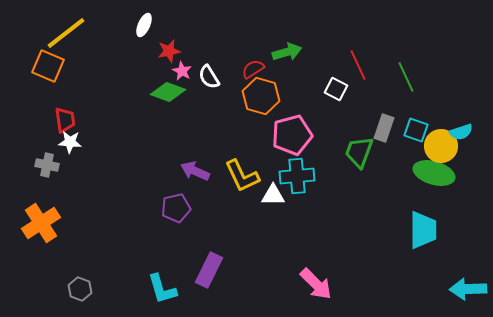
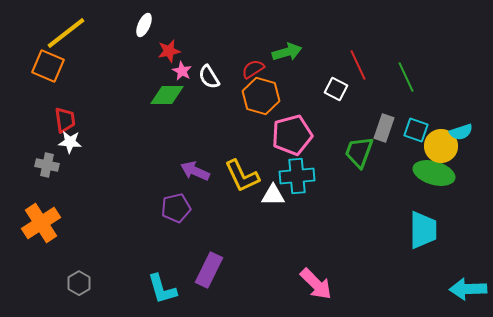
green diamond: moved 1 px left, 3 px down; rotated 20 degrees counterclockwise
gray hexagon: moved 1 px left, 6 px up; rotated 10 degrees clockwise
